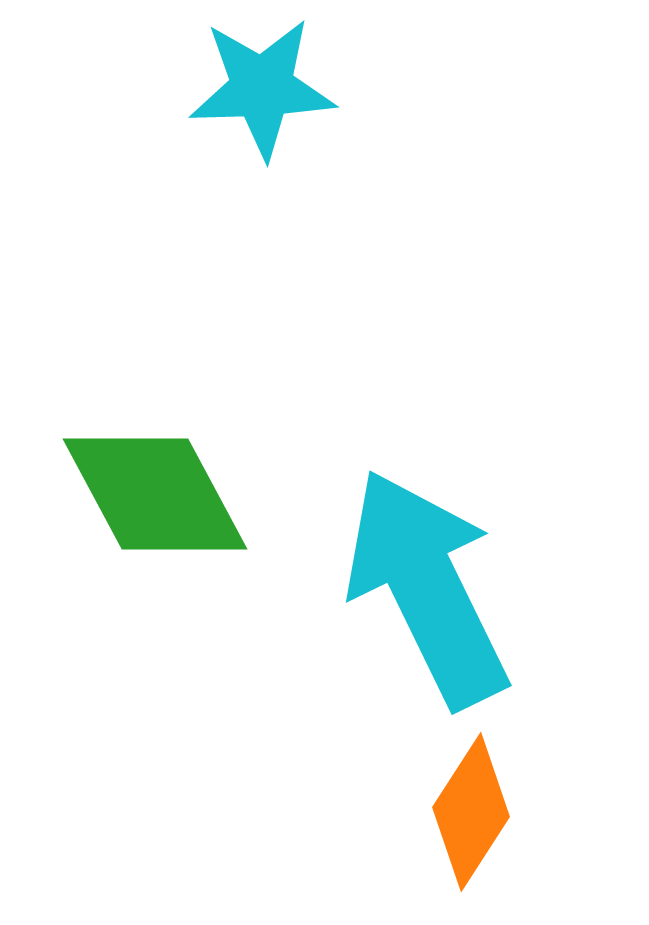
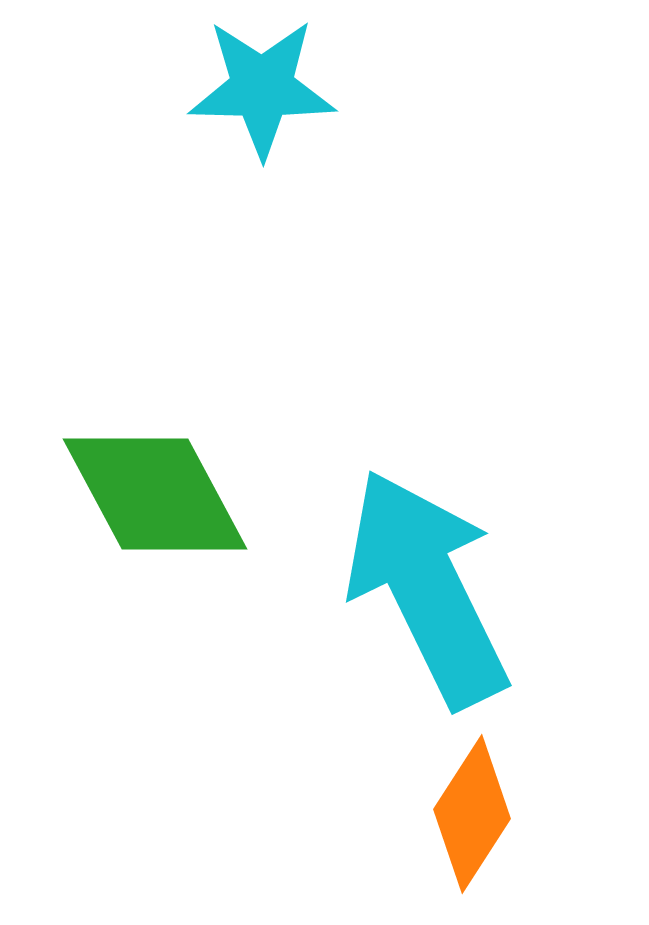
cyan star: rotated 3 degrees clockwise
orange diamond: moved 1 px right, 2 px down
